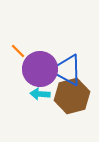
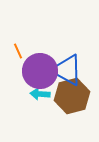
orange line: rotated 21 degrees clockwise
purple circle: moved 2 px down
